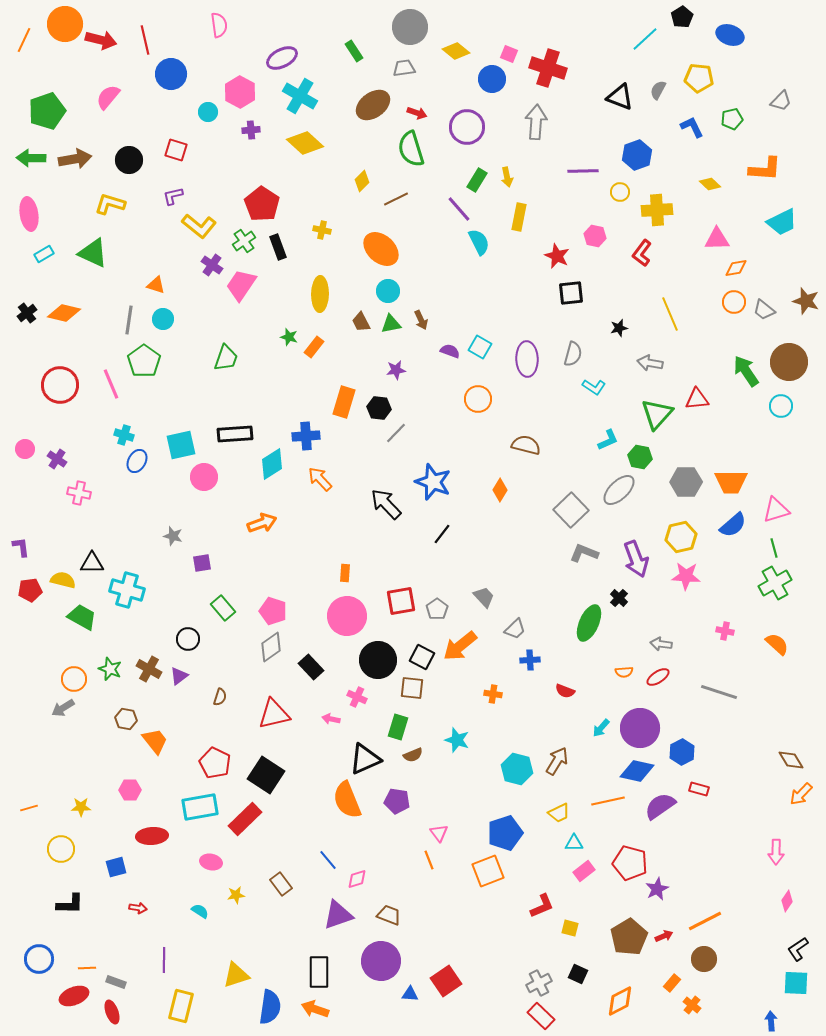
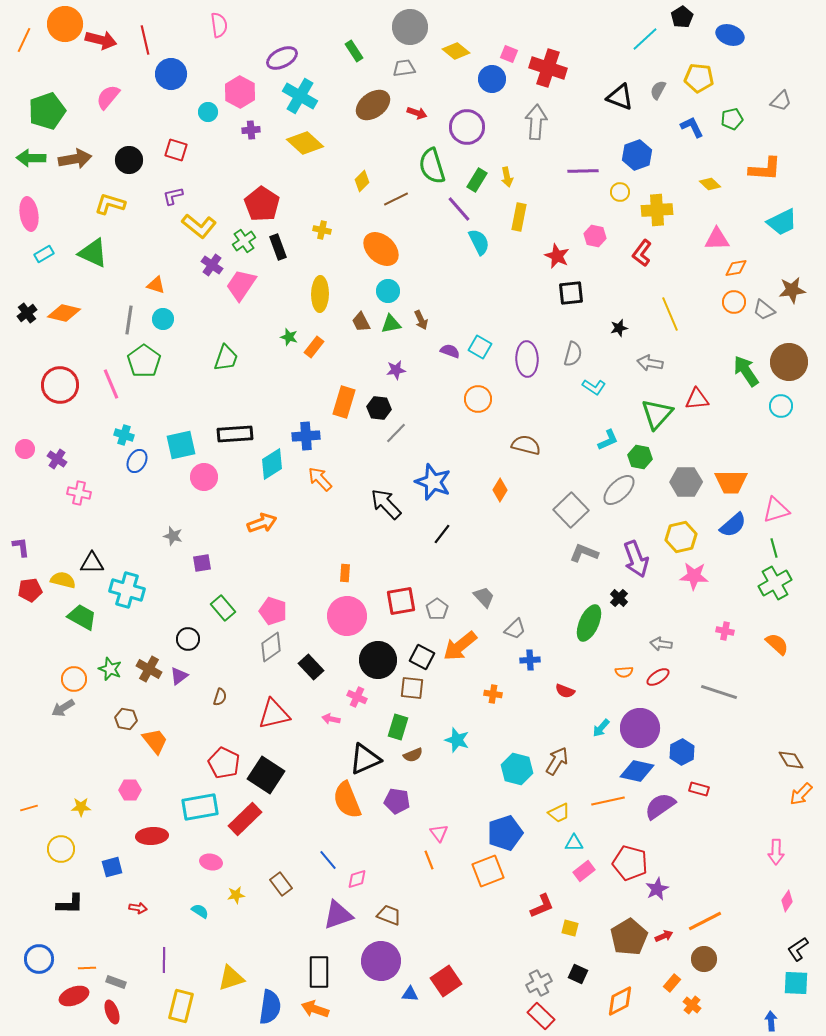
green semicircle at (411, 149): moved 21 px right, 17 px down
brown star at (806, 301): moved 14 px left, 11 px up; rotated 24 degrees counterclockwise
pink star at (686, 576): moved 8 px right
red pentagon at (215, 763): moved 9 px right
blue square at (116, 867): moved 4 px left
yellow triangle at (236, 975): moved 5 px left, 3 px down
